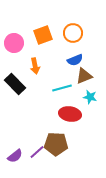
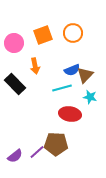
blue semicircle: moved 3 px left, 10 px down
brown triangle: moved 1 px right, 1 px up; rotated 24 degrees counterclockwise
